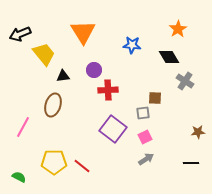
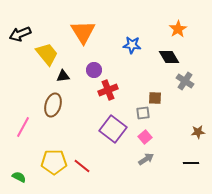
yellow trapezoid: moved 3 px right
red cross: rotated 18 degrees counterclockwise
pink square: rotated 16 degrees counterclockwise
